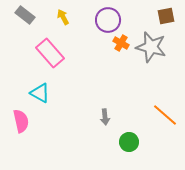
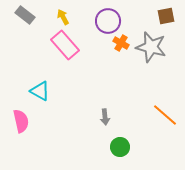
purple circle: moved 1 px down
pink rectangle: moved 15 px right, 8 px up
cyan triangle: moved 2 px up
green circle: moved 9 px left, 5 px down
